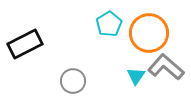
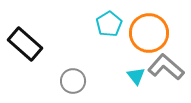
black rectangle: rotated 68 degrees clockwise
cyan triangle: rotated 12 degrees counterclockwise
